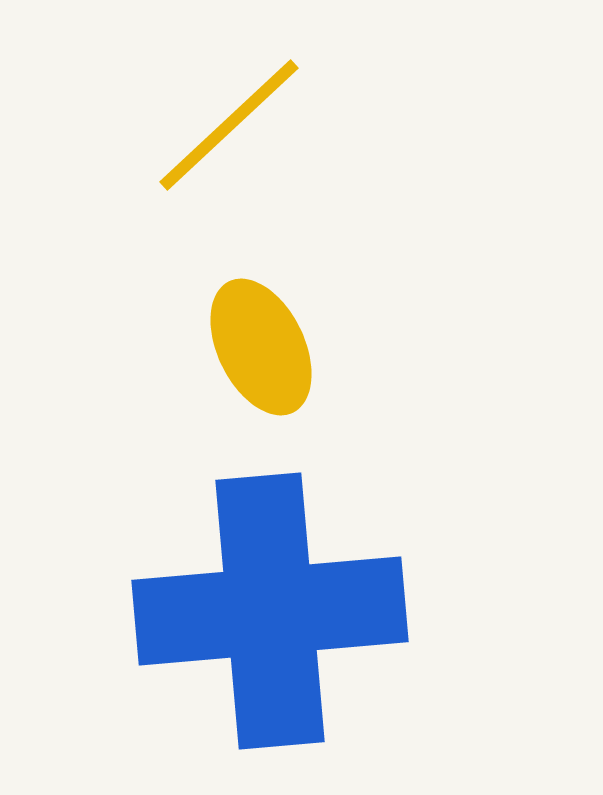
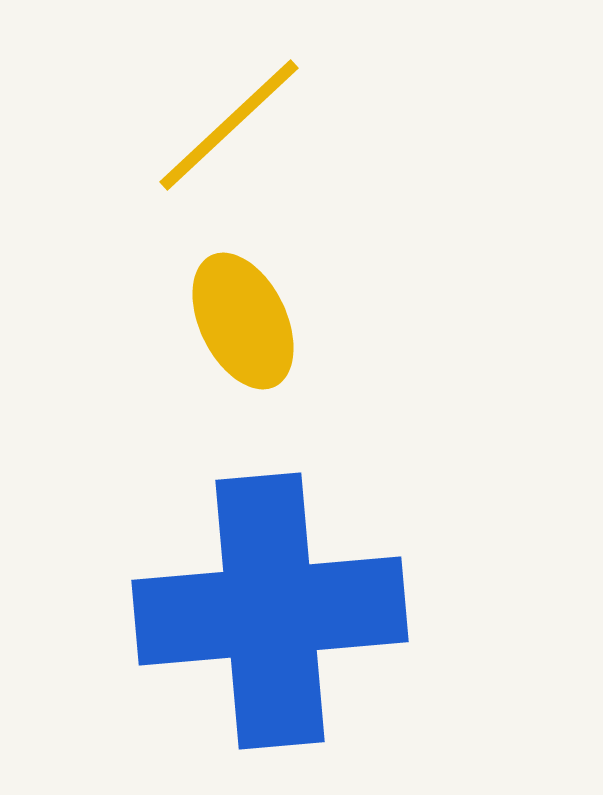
yellow ellipse: moved 18 px left, 26 px up
